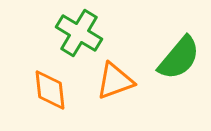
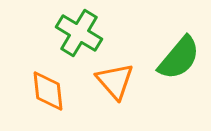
orange triangle: rotated 51 degrees counterclockwise
orange diamond: moved 2 px left, 1 px down
